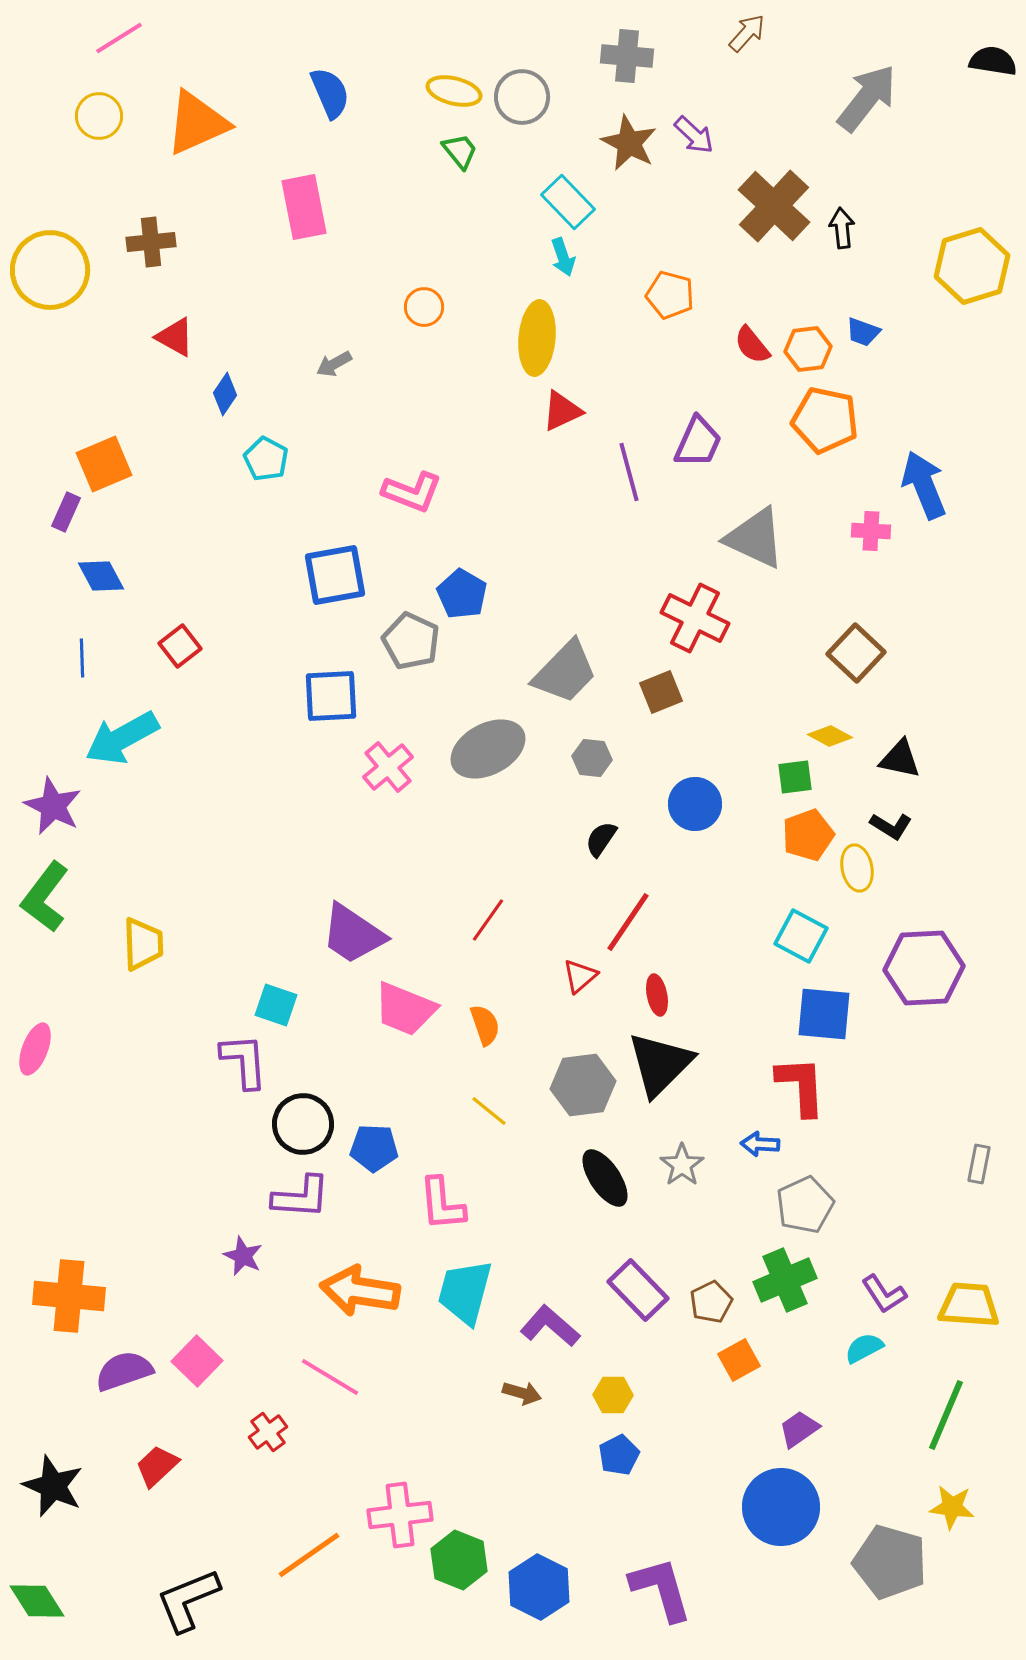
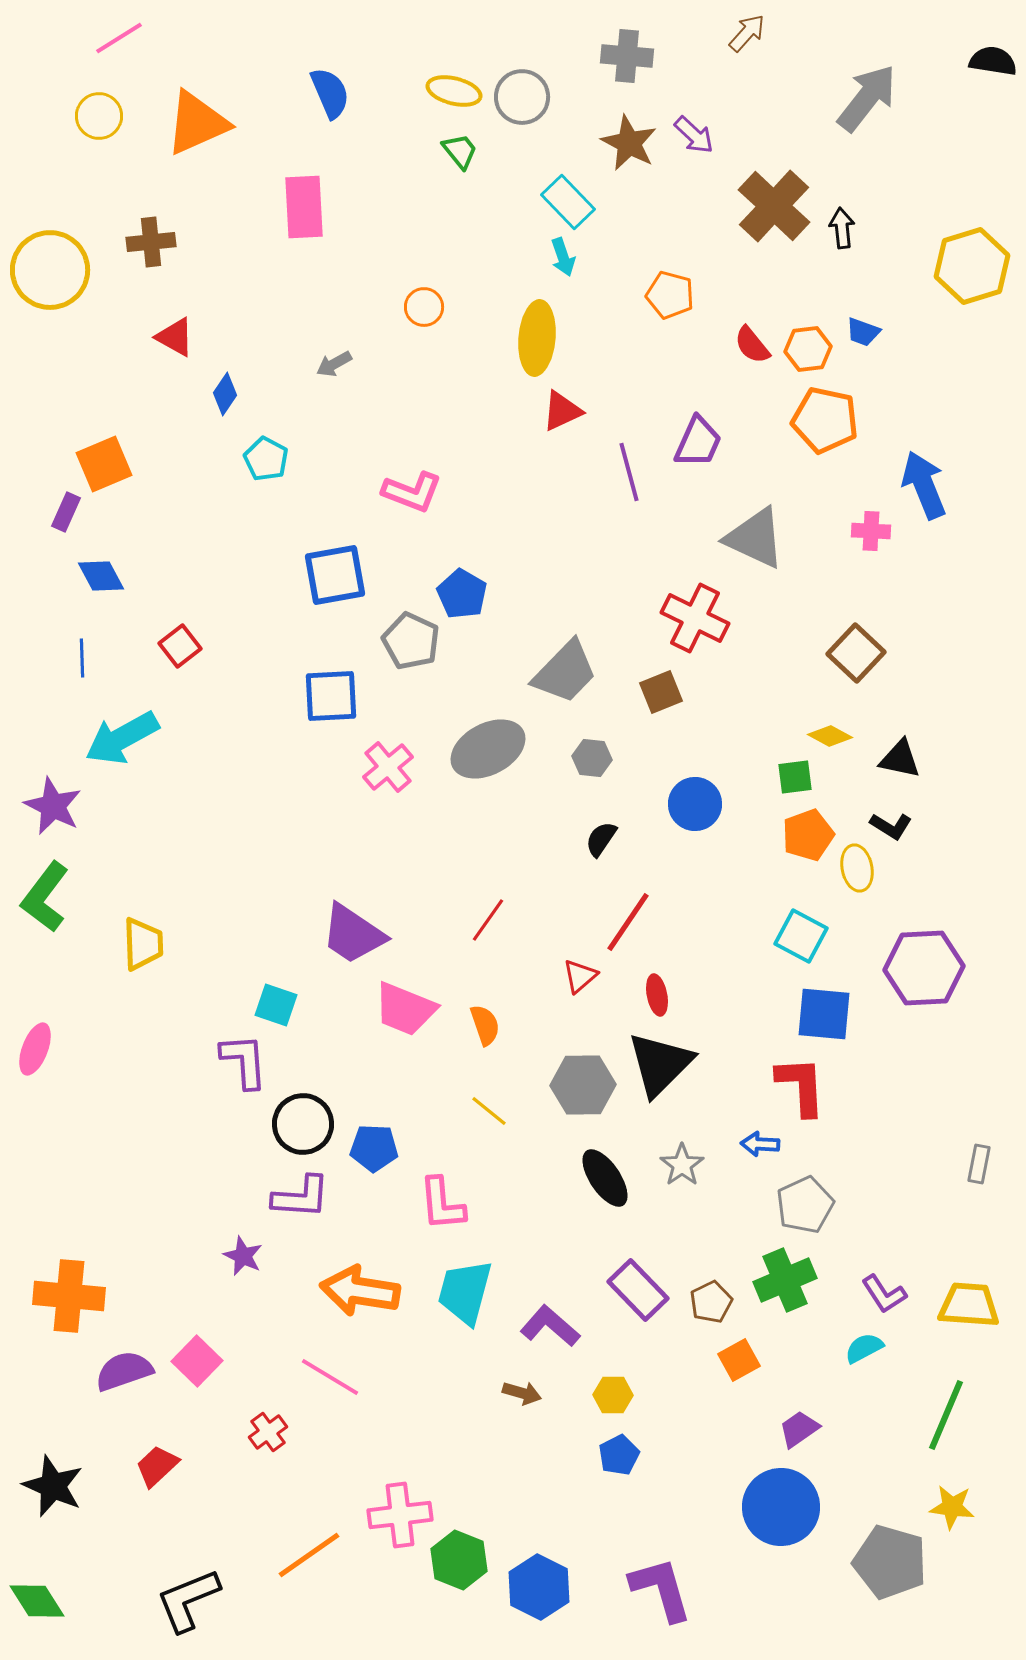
pink rectangle at (304, 207): rotated 8 degrees clockwise
gray hexagon at (583, 1085): rotated 6 degrees clockwise
